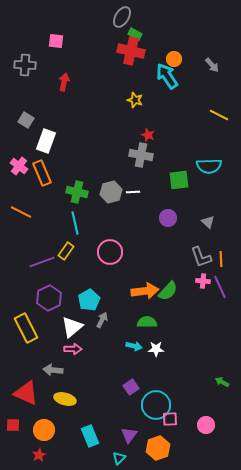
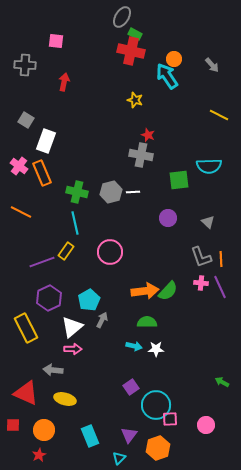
pink cross at (203, 281): moved 2 px left, 2 px down
